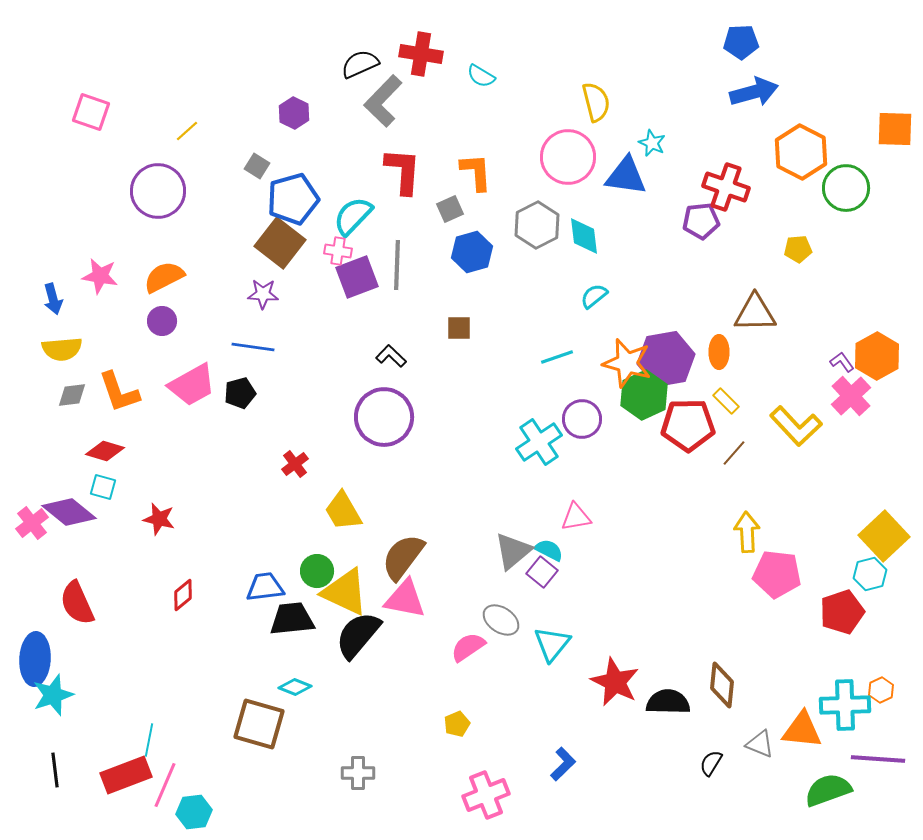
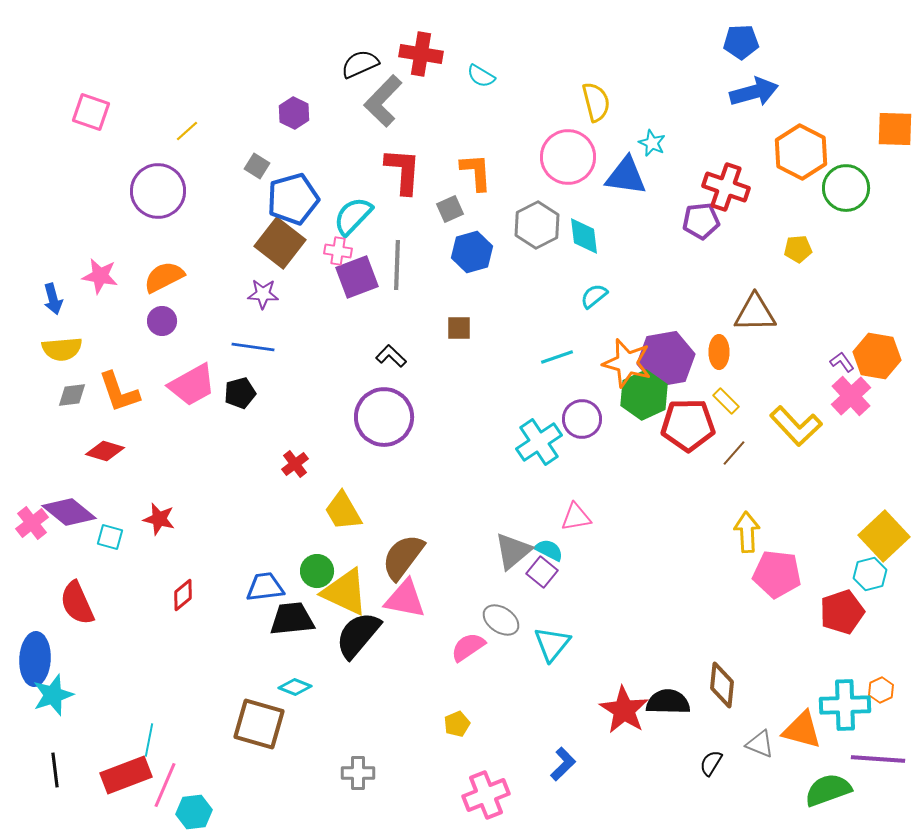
orange hexagon at (877, 356): rotated 21 degrees counterclockwise
cyan square at (103, 487): moved 7 px right, 50 px down
red star at (615, 682): moved 9 px right, 28 px down; rotated 6 degrees clockwise
orange triangle at (802, 730): rotated 9 degrees clockwise
